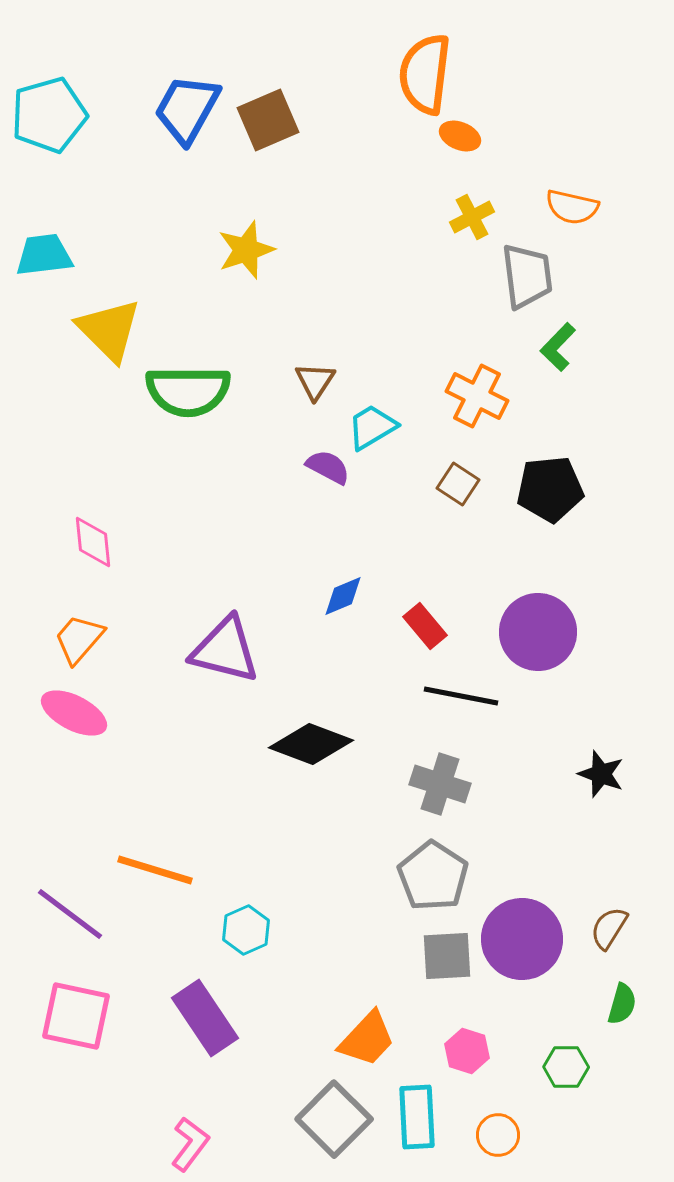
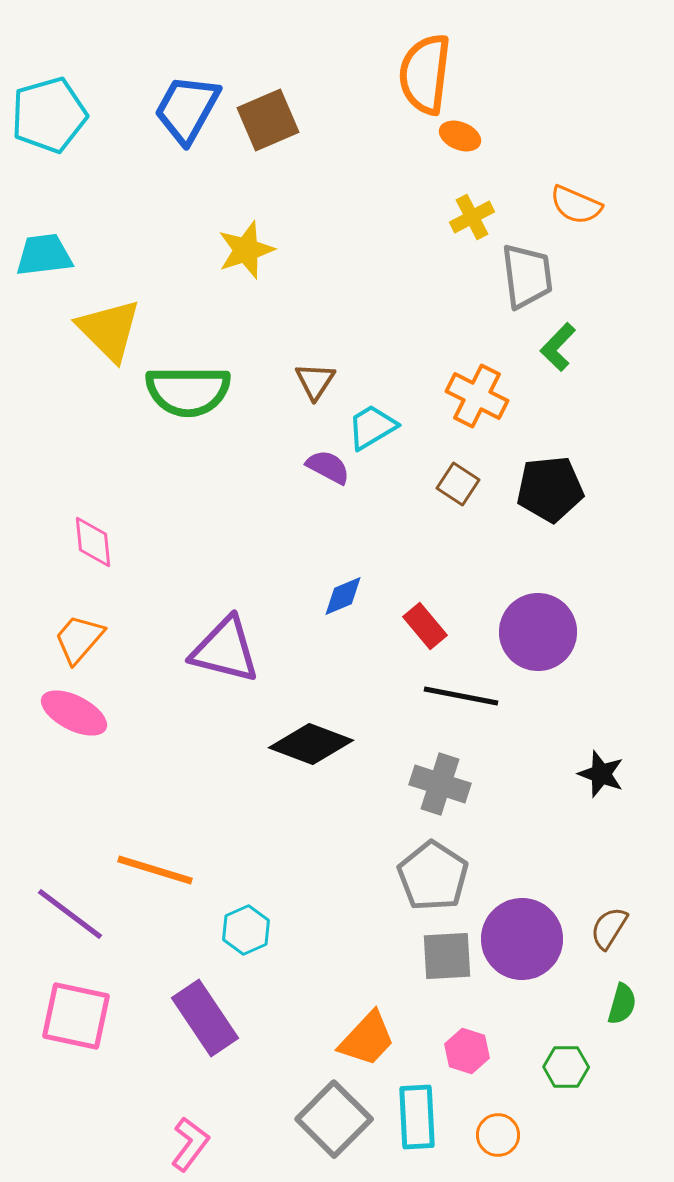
orange semicircle at (572, 207): moved 4 px right, 2 px up; rotated 10 degrees clockwise
